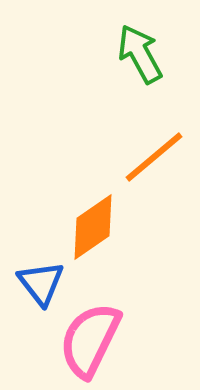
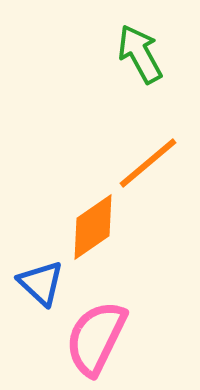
orange line: moved 6 px left, 6 px down
blue triangle: rotated 9 degrees counterclockwise
pink semicircle: moved 6 px right, 2 px up
